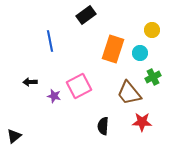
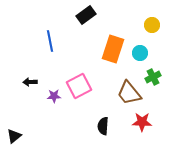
yellow circle: moved 5 px up
purple star: rotated 16 degrees counterclockwise
